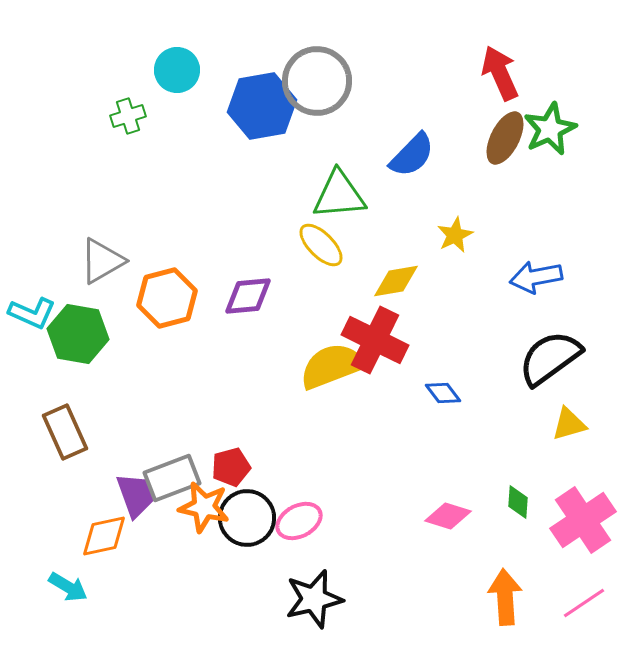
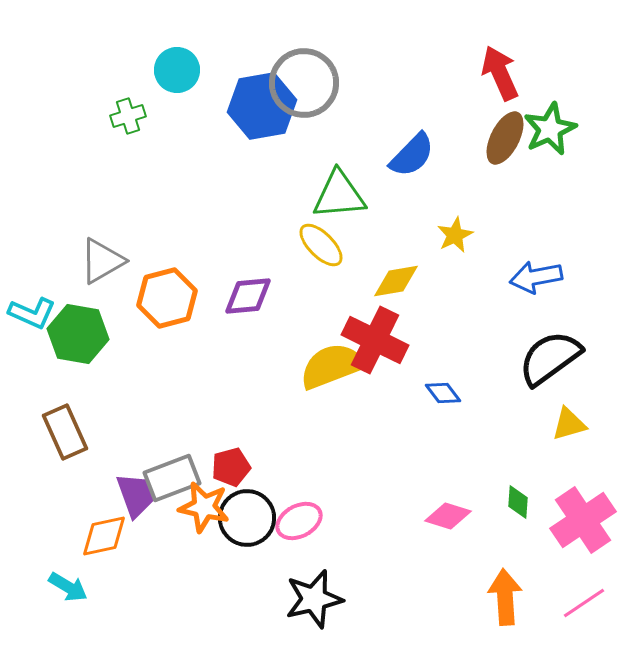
gray circle: moved 13 px left, 2 px down
